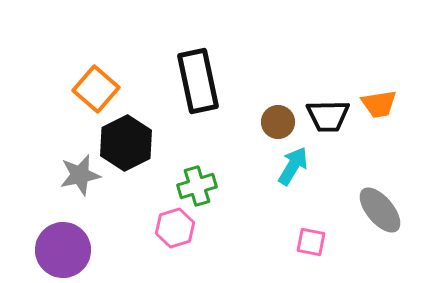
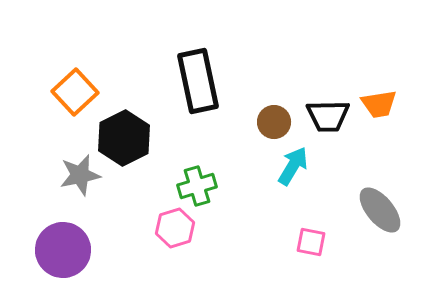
orange square: moved 21 px left, 3 px down; rotated 6 degrees clockwise
brown circle: moved 4 px left
black hexagon: moved 2 px left, 5 px up
